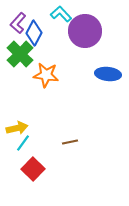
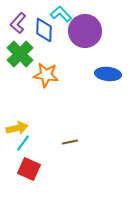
blue diamond: moved 10 px right, 3 px up; rotated 25 degrees counterclockwise
red square: moved 4 px left; rotated 20 degrees counterclockwise
